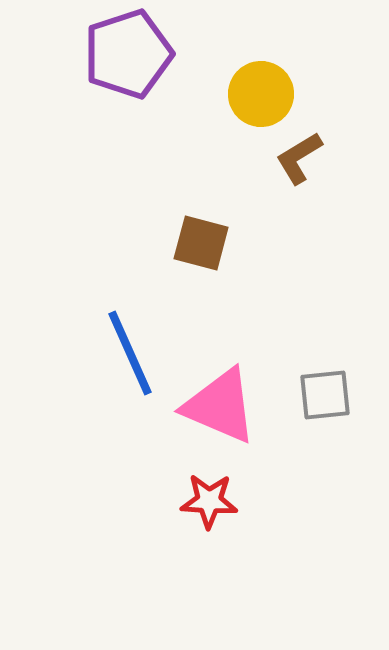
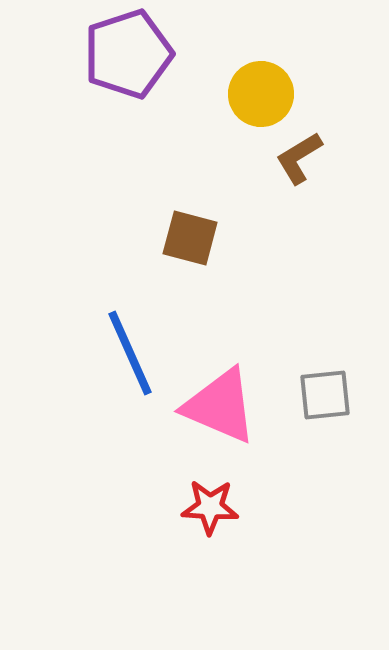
brown square: moved 11 px left, 5 px up
red star: moved 1 px right, 6 px down
